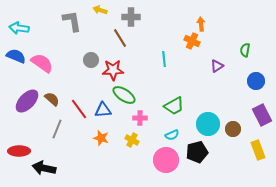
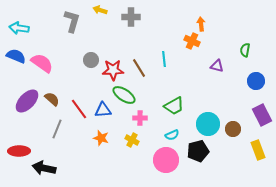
gray L-shape: rotated 25 degrees clockwise
brown line: moved 19 px right, 30 px down
purple triangle: rotated 48 degrees clockwise
black pentagon: moved 1 px right, 1 px up
